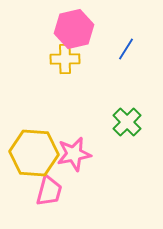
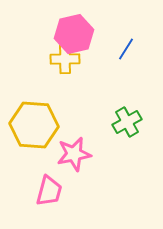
pink hexagon: moved 5 px down
green cross: rotated 16 degrees clockwise
yellow hexagon: moved 28 px up
